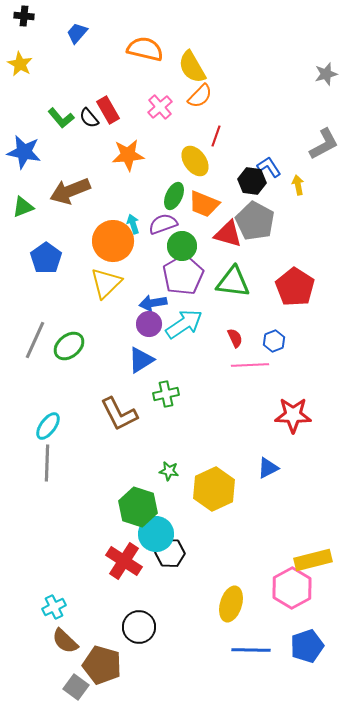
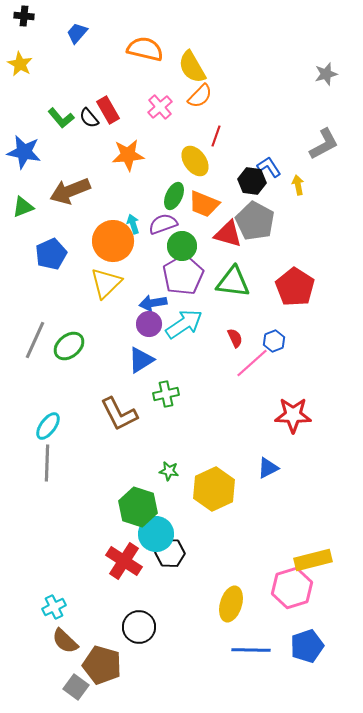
blue pentagon at (46, 258): moved 5 px right, 4 px up; rotated 12 degrees clockwise
pink line at (250, 365): moved 2 px right, 2 px up; rotated 39 degrees counterclockwise
pink hexagon at (292, 588): rotated 12 degrees clockwise
